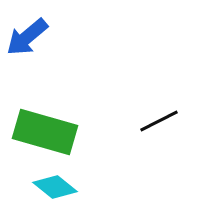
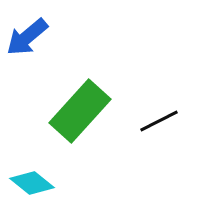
green rectangle: moved 35 px right, 21 px up; rotated 64 degrees counterclockwise
cyan diamond: moved 23 px left, 4 px up
